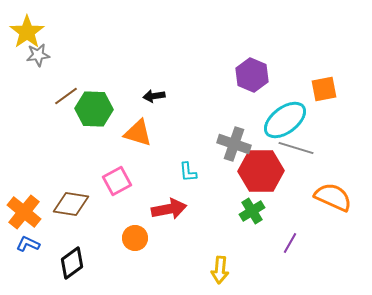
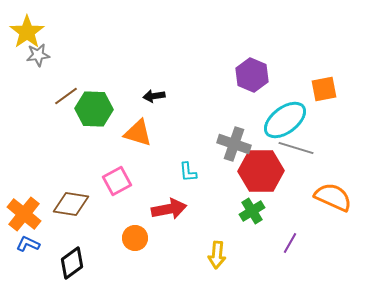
orange cross: moved 2 px down
yellow arrow: moved 3 px left, 15 px up
